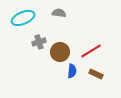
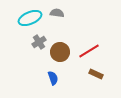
gray semicircle: moved 2 px left
cyan ellipse: moved 7 px right
gray cross: rotated 16 degrees counterclockwise
red line: moved 2 px left
blue semicircle: moved 19 px left, 7 px down; rotated 24 degrees counterclockwise
